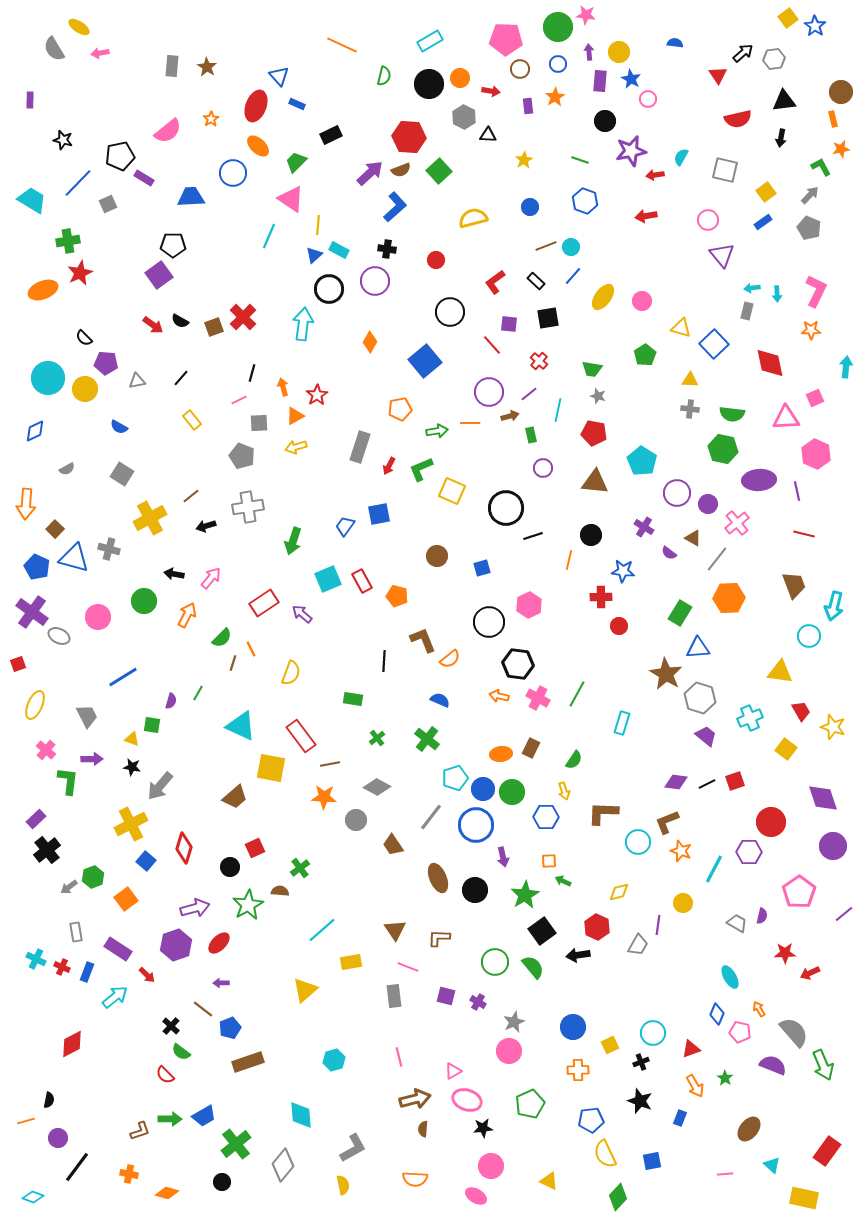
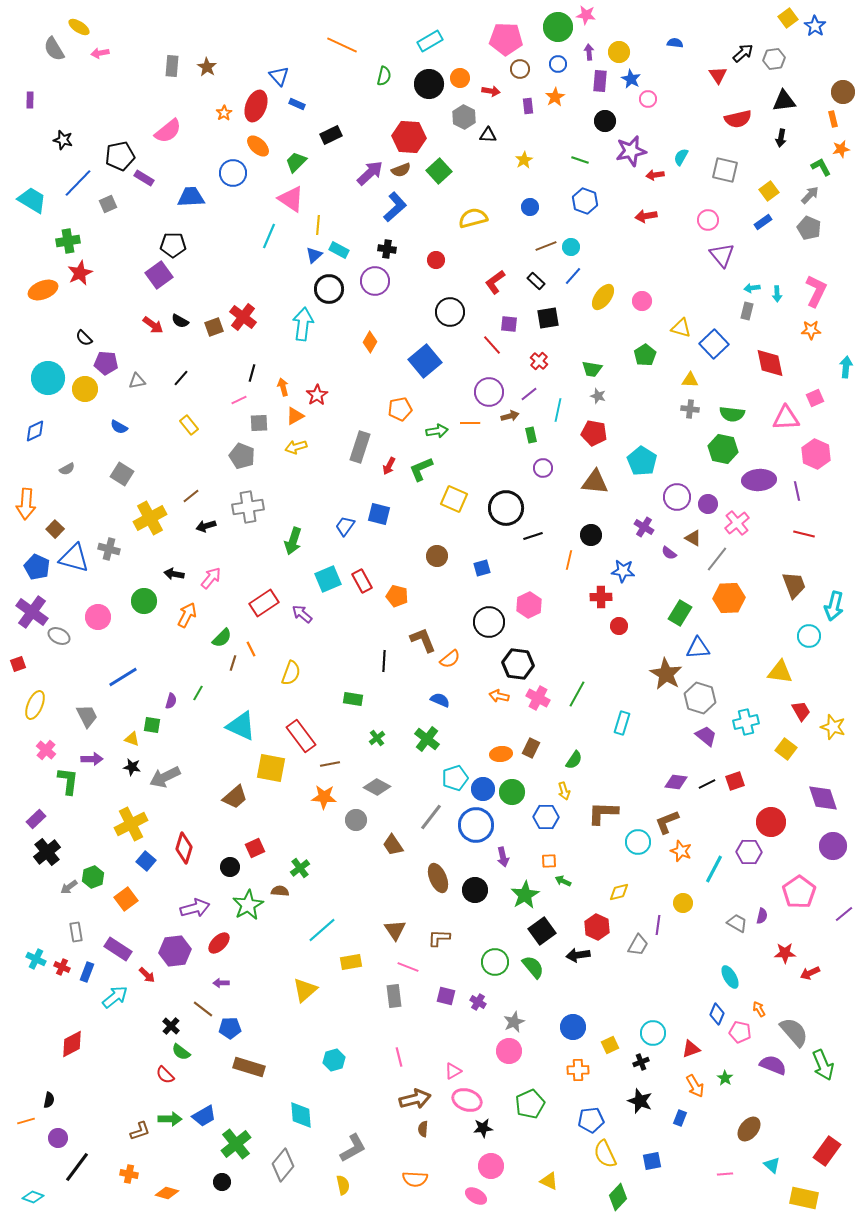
brown circle at (841, 92): moved 2 px right
orange star at (211, 119): moved 13 px right, 6 px up
yellow square at (766, 192): moved 3 px right, 1 px up
red cross at (243, 317): rotated 8 degrees counterclockwise
yellow rectangle at (192, 420): moved 3 px left, 5 px down
yellow square at (452, 491): moved 2 px right, 8 px down
purple circle at (677, 493): moved 4 px down
blue square at (379, 514): rotated 25 degrees clockwise
cyan cross at (750, 718): moved 4 px left, 4 px down; rotated 10 degrees clockwise
gray arrow at (160, 786): moved 5 px right, 9 px up; rotated 24 degrees clockwise
black cross at (47, 850): moved 2 px down
purple hexagon at (176, 945): moved 1 px left, 6 px down; rotated 12 degrees clockwise
blue pentagon at (230, 1028): rotated 20 degrees clockwise
brown rectangle at (248, 1062): moved 1 px right, 5 px down; rotated 36 degrees clockwise
